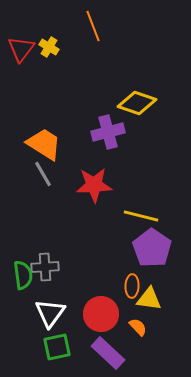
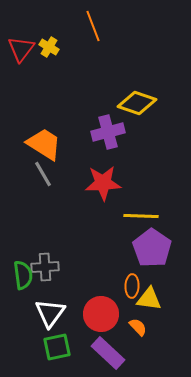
red star: moved 9 px right, 2 px up
yellow line: rotated 12 degrees counterclockwise
